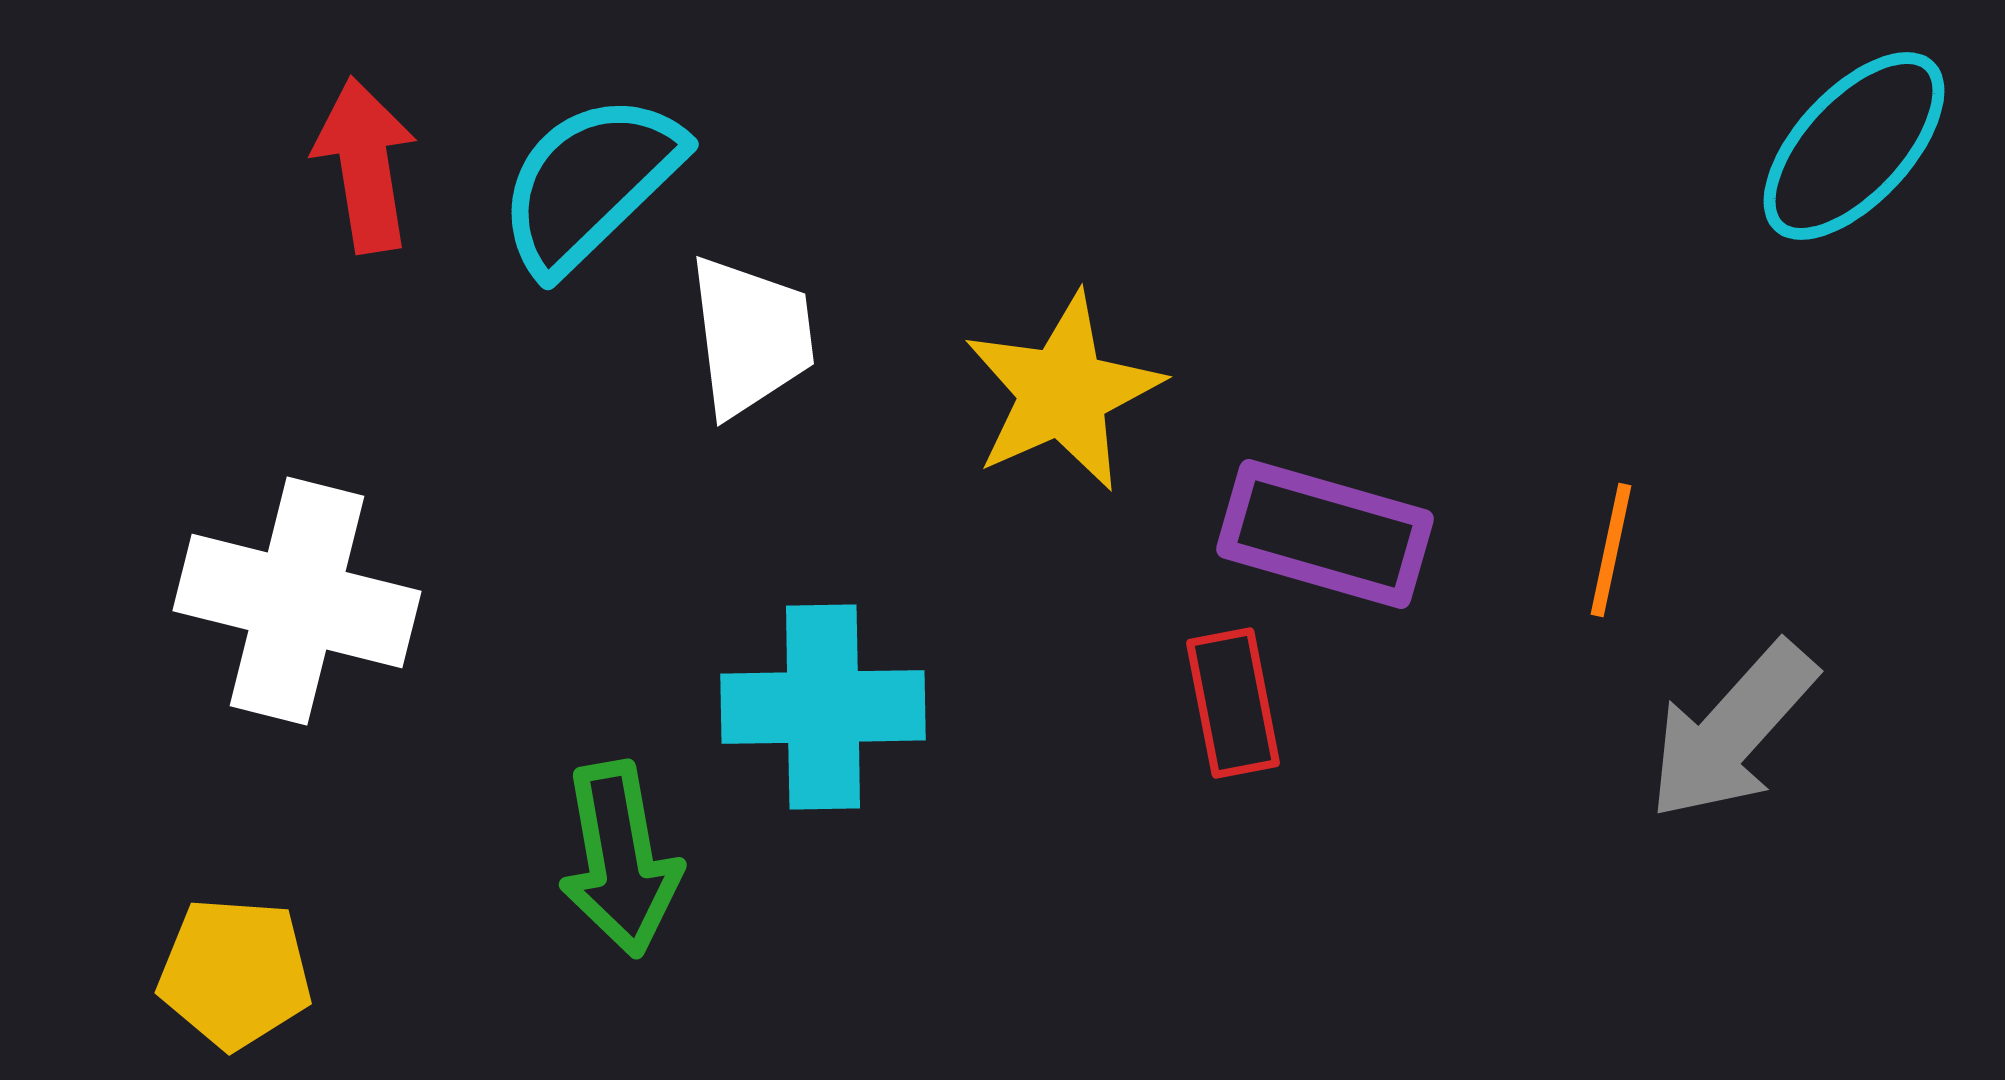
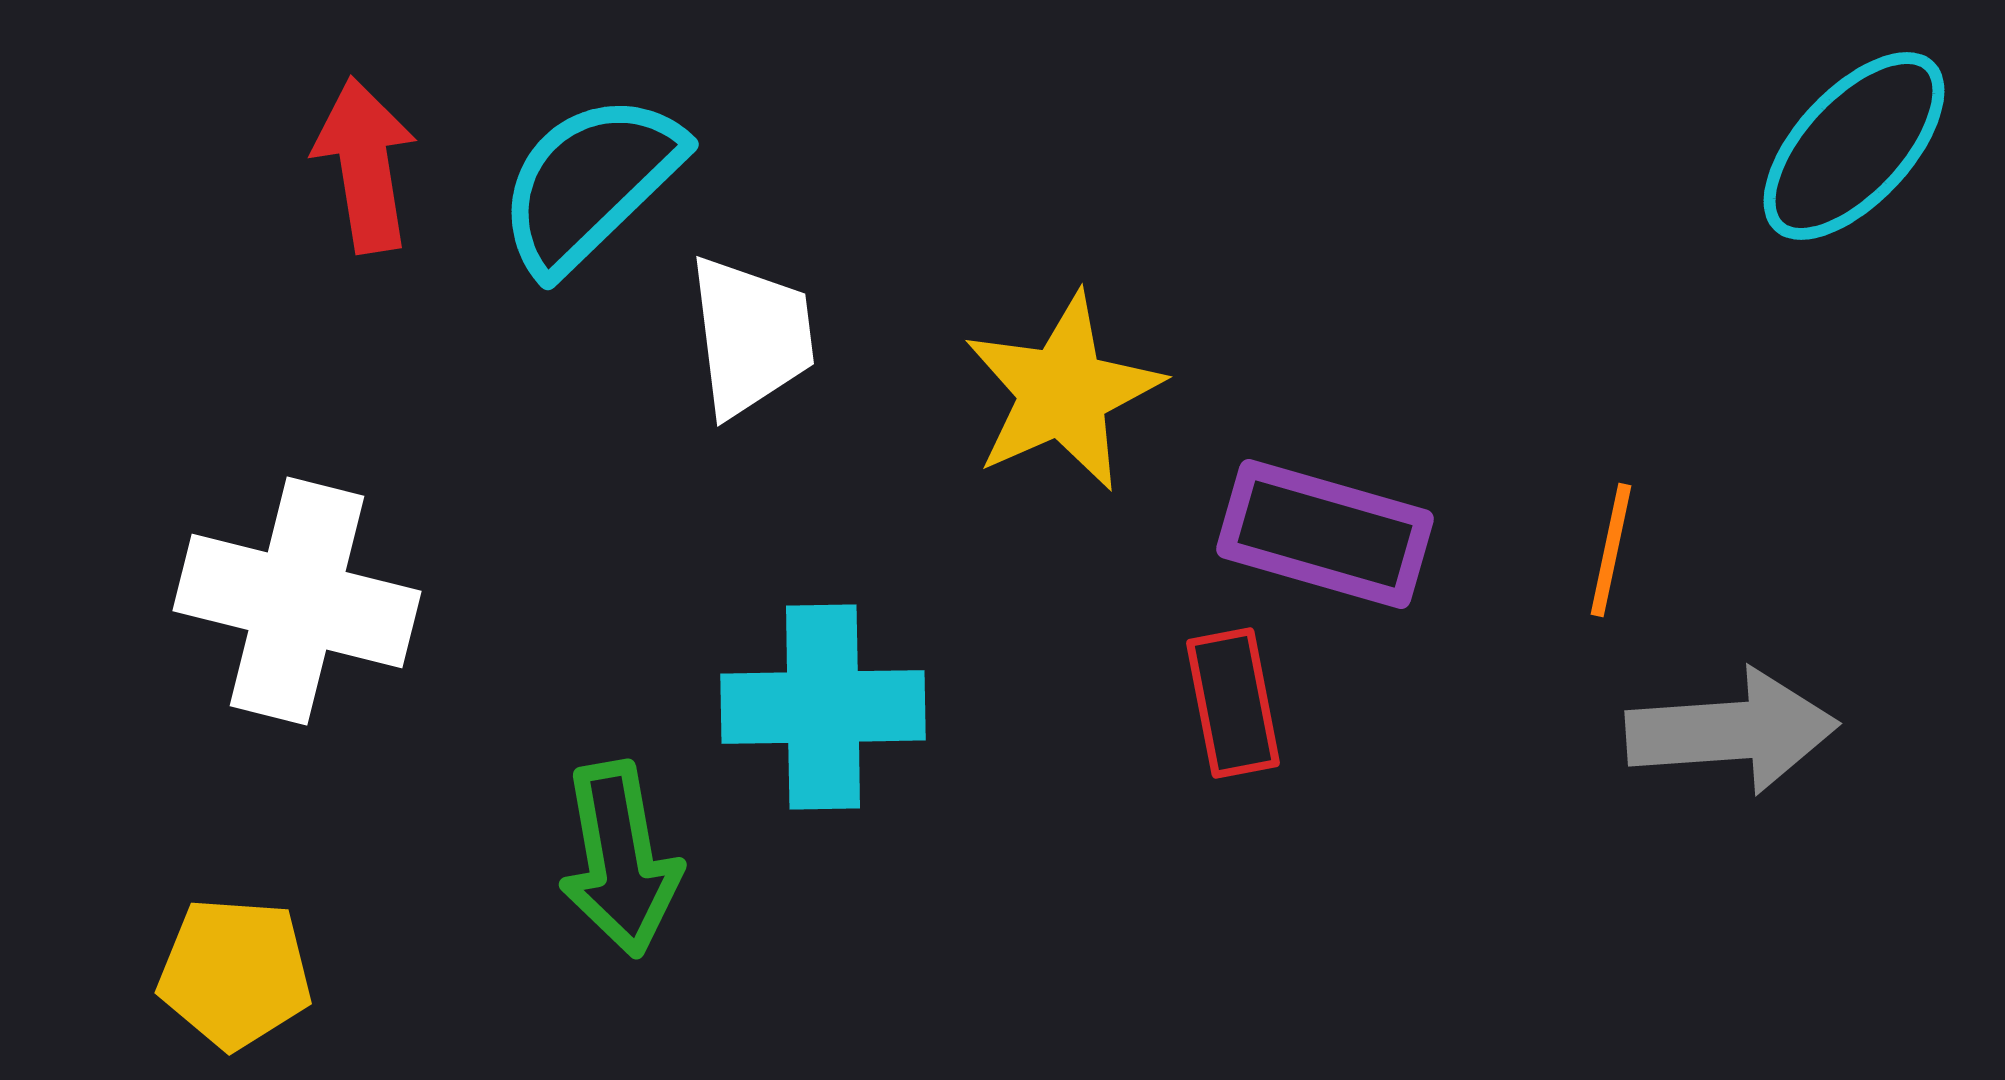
gray arrow: rotated 136 degrees counterclockwise
